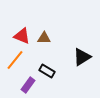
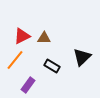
red triangle: rotated 48 degrees counterclockwise
black triangle: rotated 12 degrees counterclockwise
black rectangle: moved 5 px right, 5 px up
